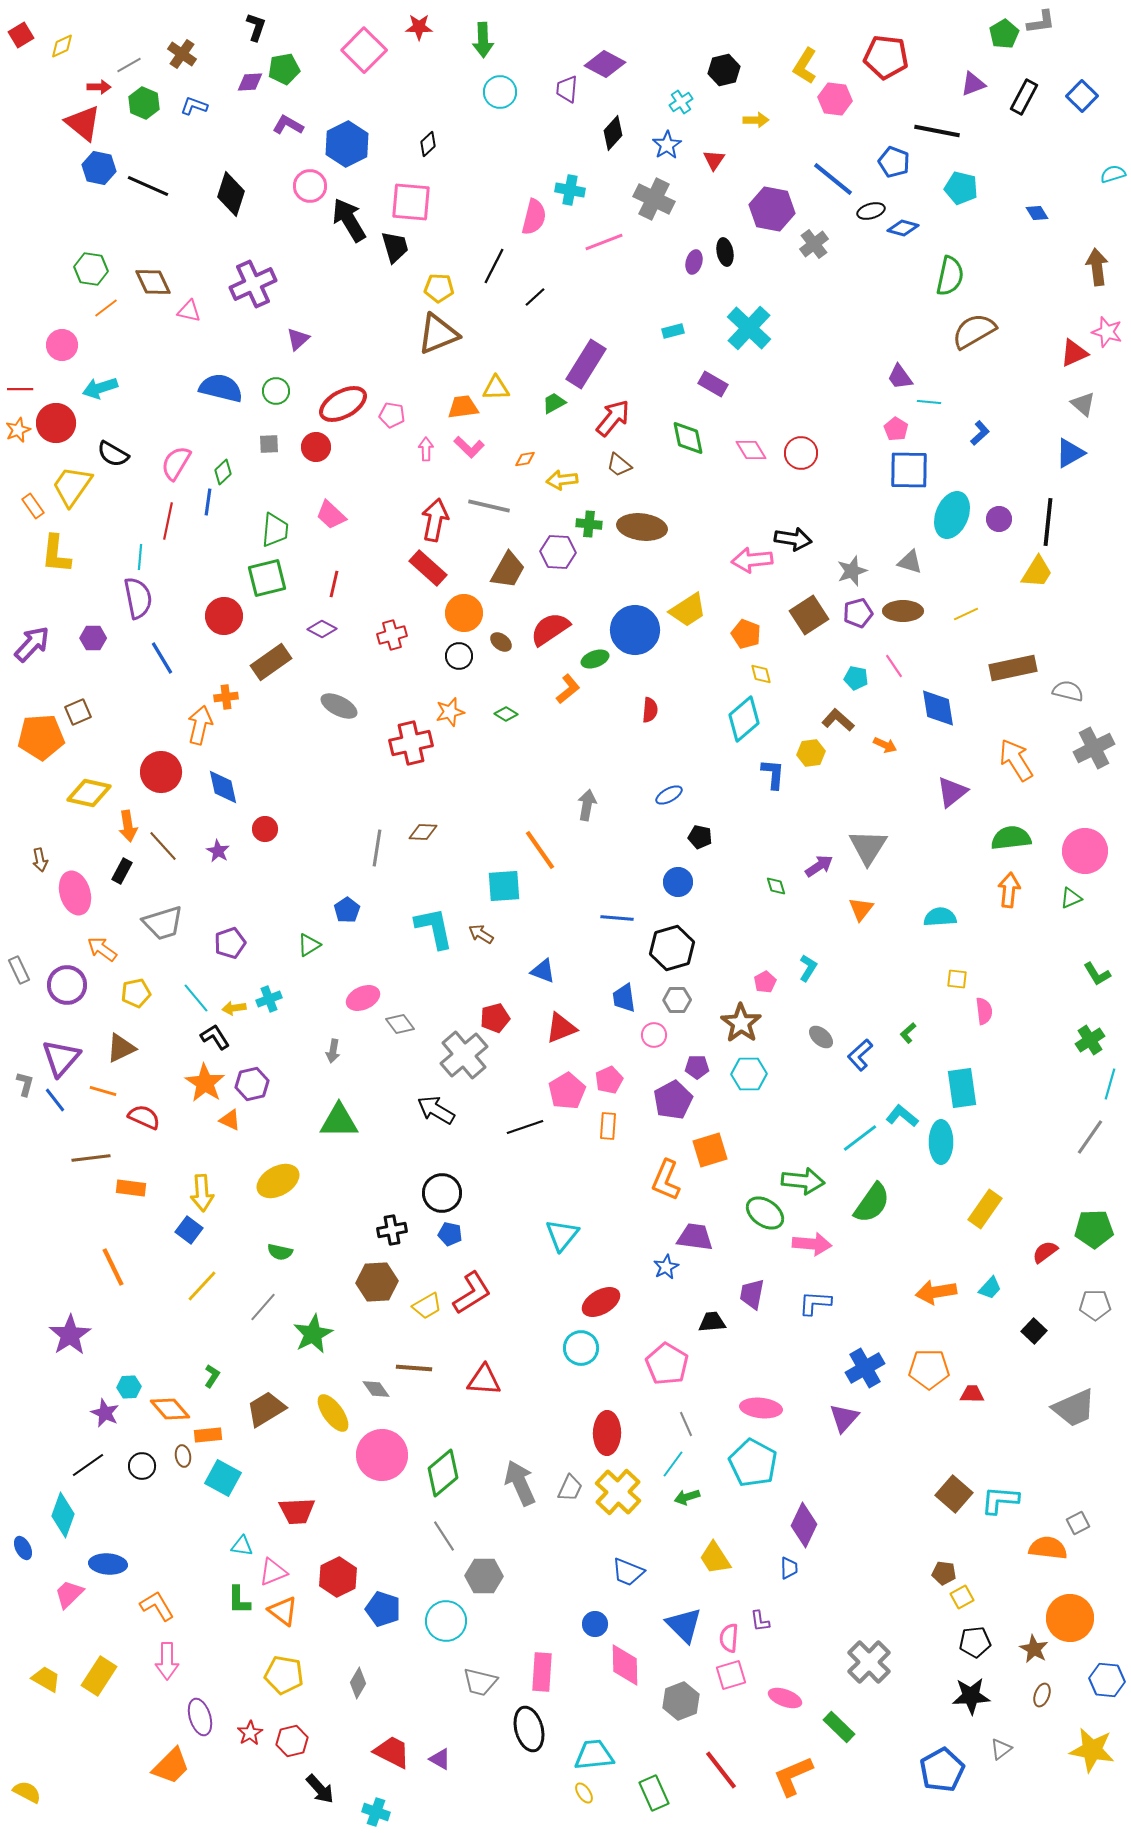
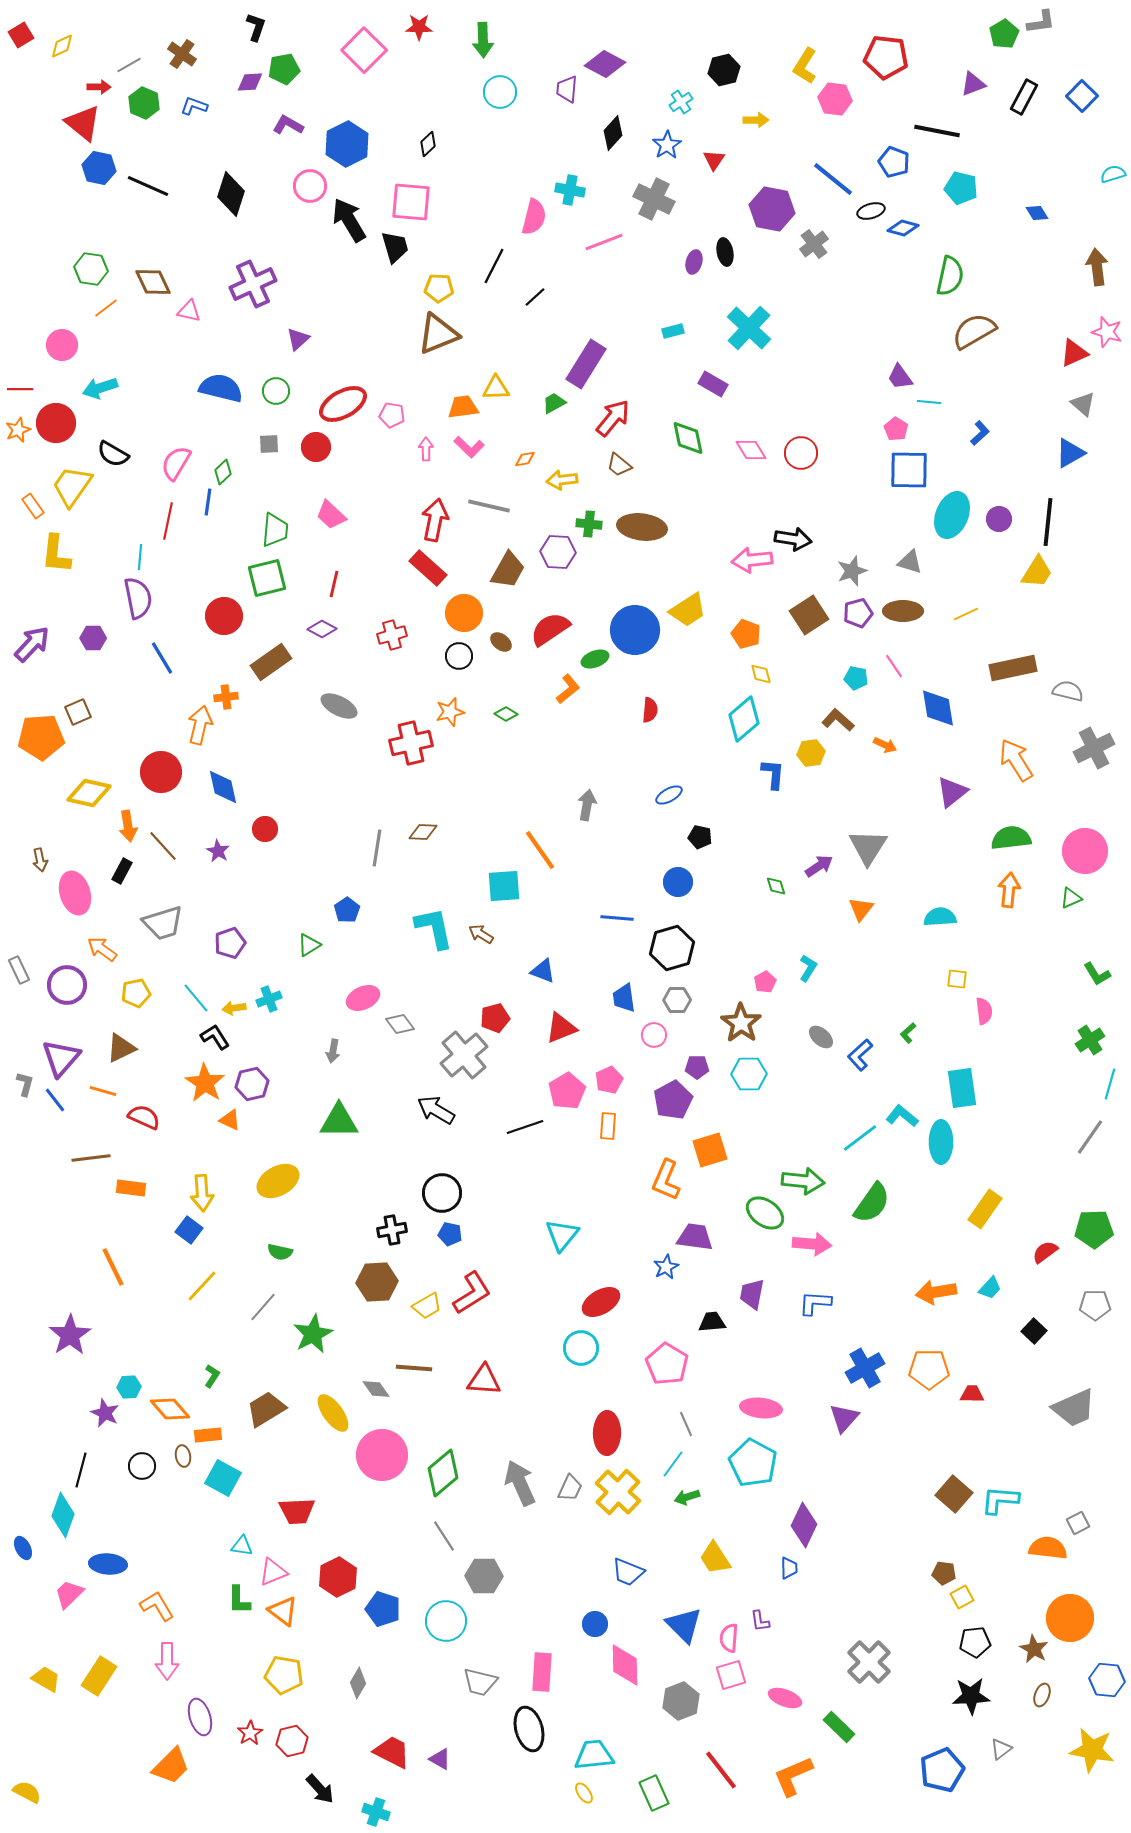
black line at (88, 1465): moved 7 px left, 5 px down; rotated 40 degrees counterclockwise
blue pentagon at (942, 1770): rotated 6 degrees clockwise
